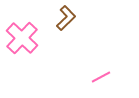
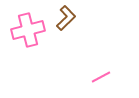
pink cross: moved 6 px right, 8 px up; rotated 32 degrees clockwise
